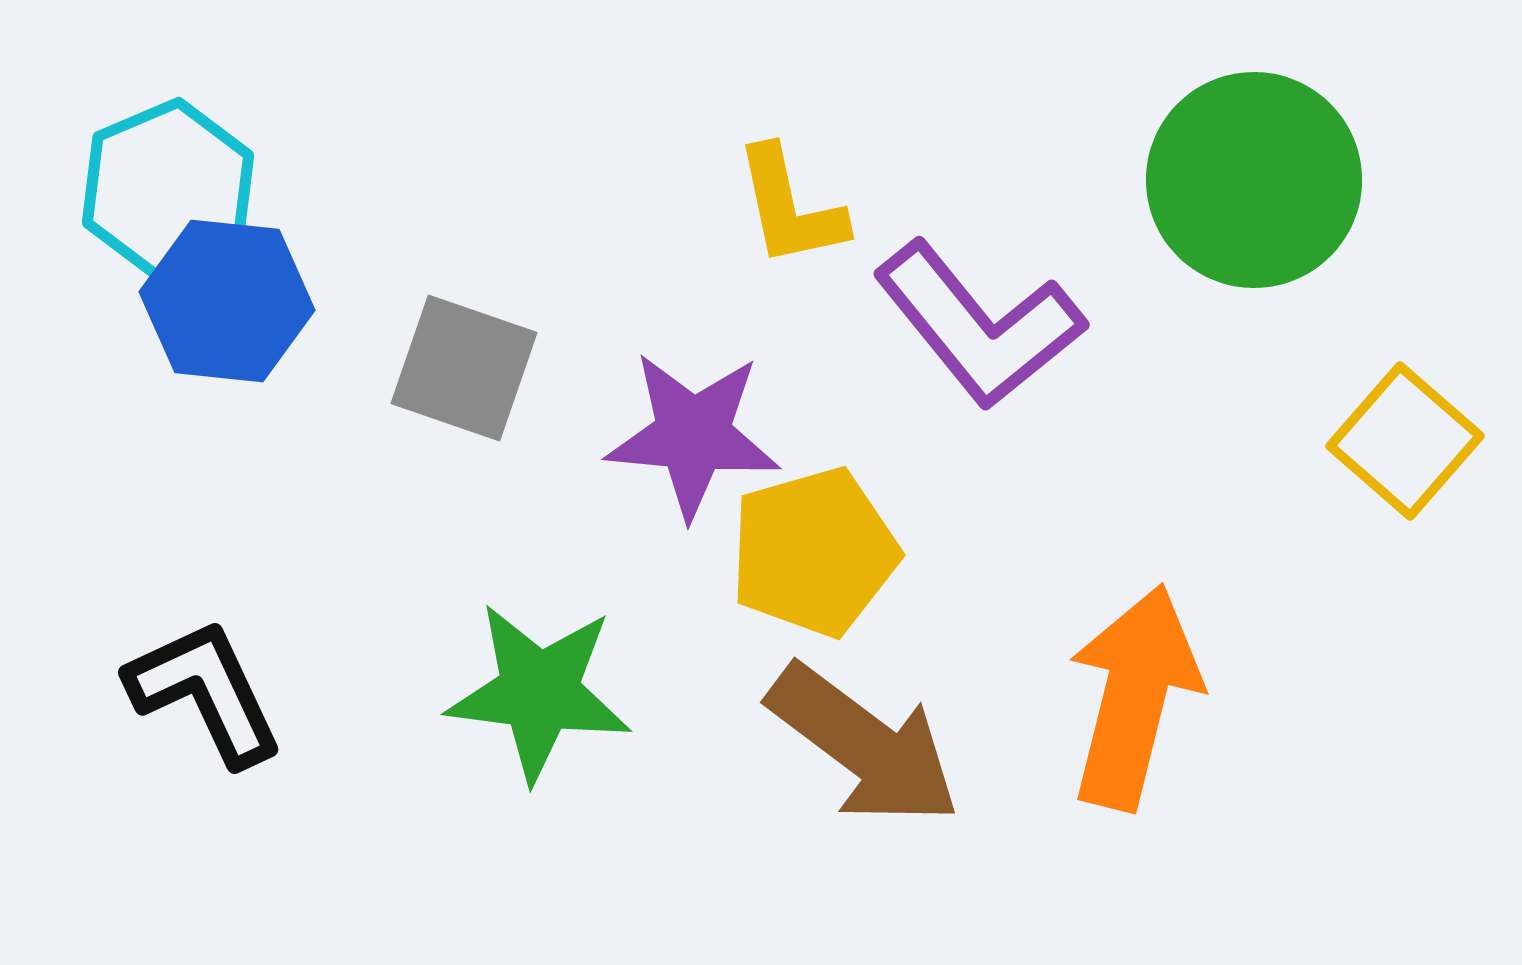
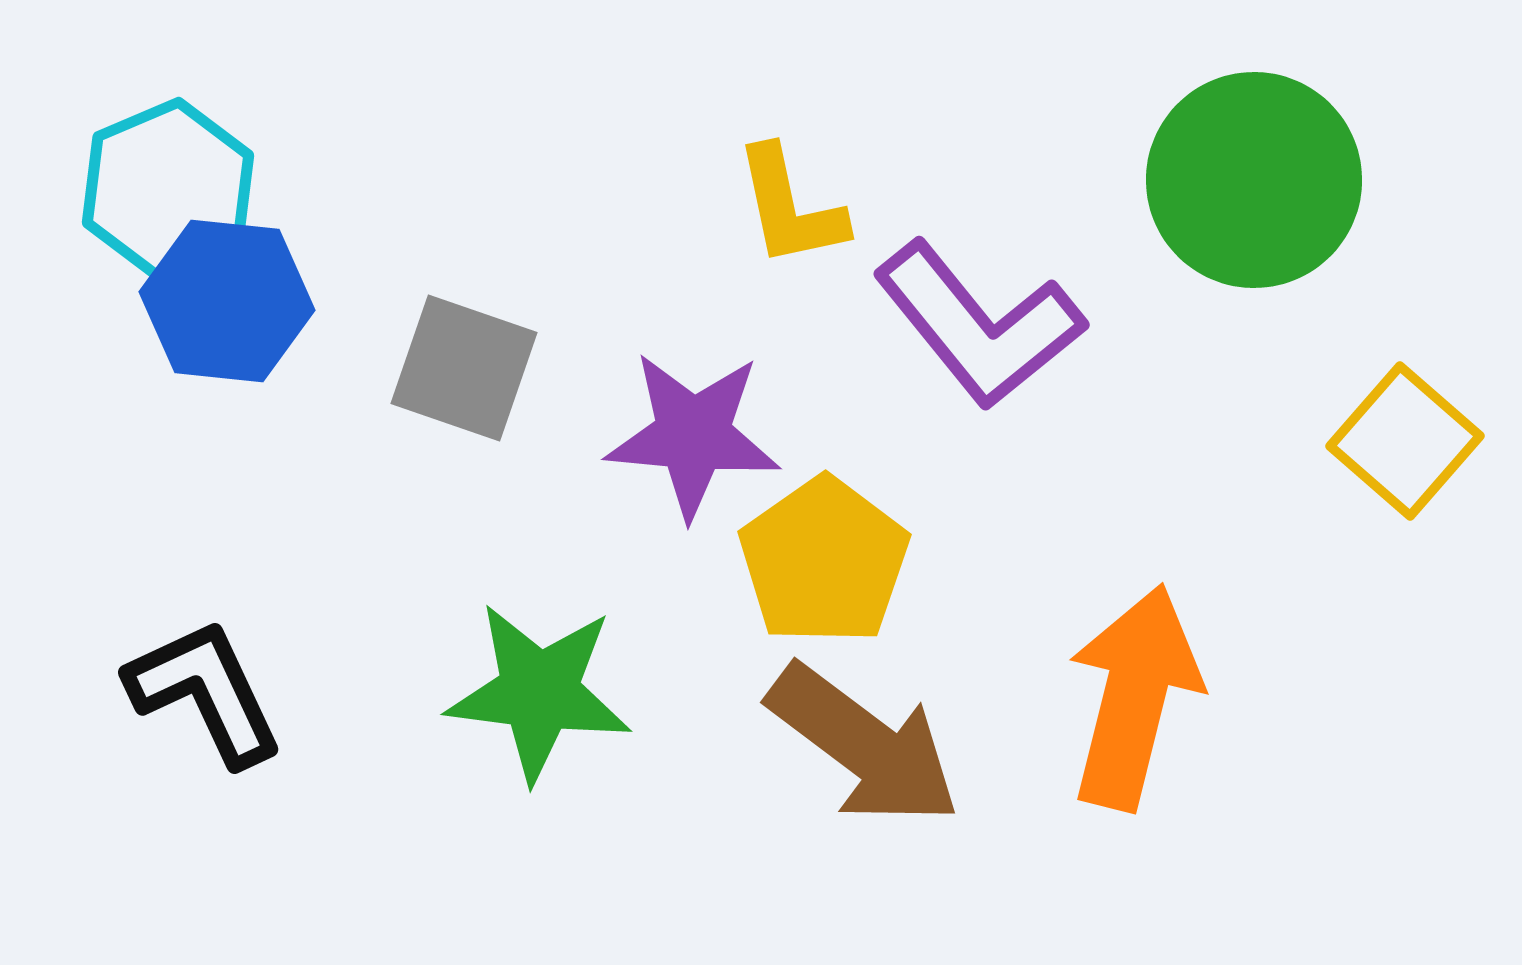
yellow pentagon: moved 10 px right, 9 px down; rotated 19 degrees counterclockwise
